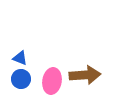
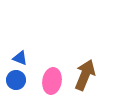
brown arrow: rotated 64 degrees counterclockwise
blue circle: moved 5 px left, 1 px down
